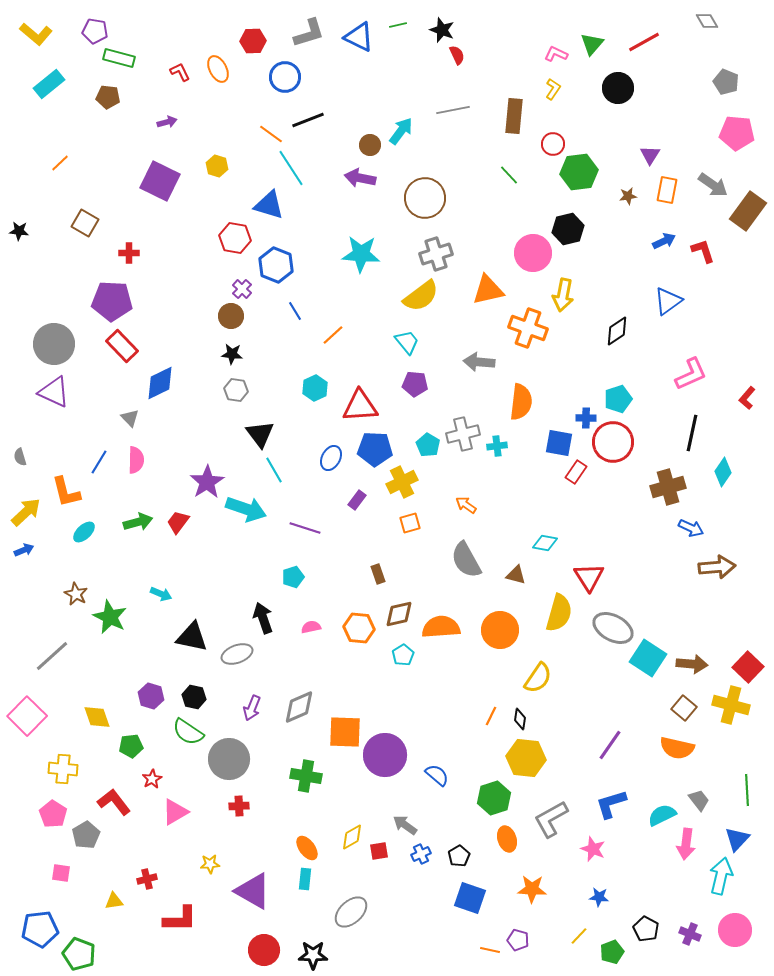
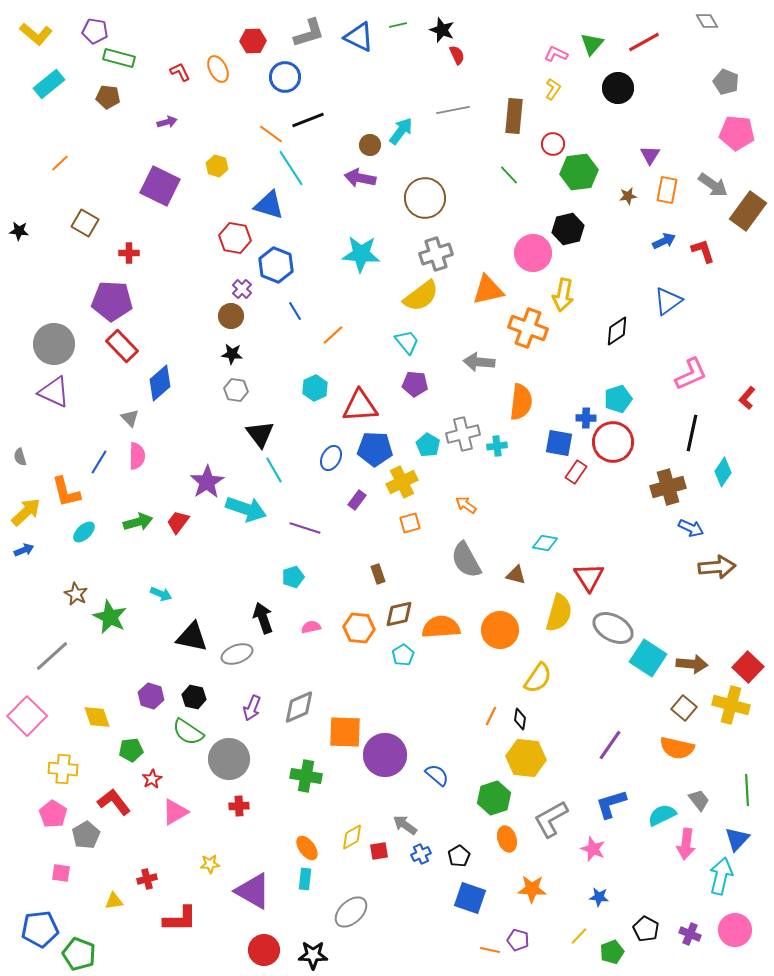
purple square at (160, 181): moved 5 px down
blue diamond at (160, 383): rotated 15 degrees counterclockwise
pink semicircle at (136, 460): moved 1 px right, 4 px up
green pentagon at (131, 746): moved 4 px down
